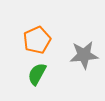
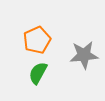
green semicircle: moved 1 px right, 1 px up
